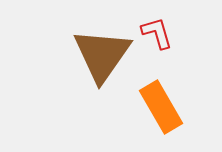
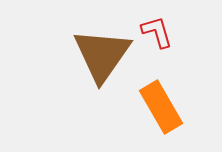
red L-shape: moved 1 px up
